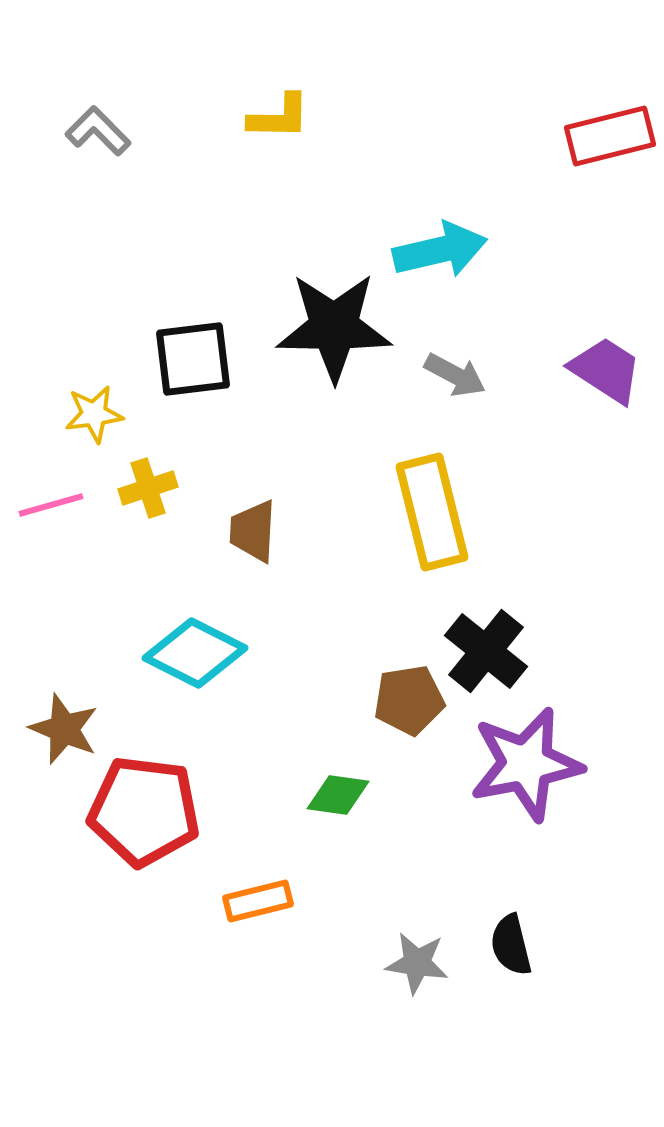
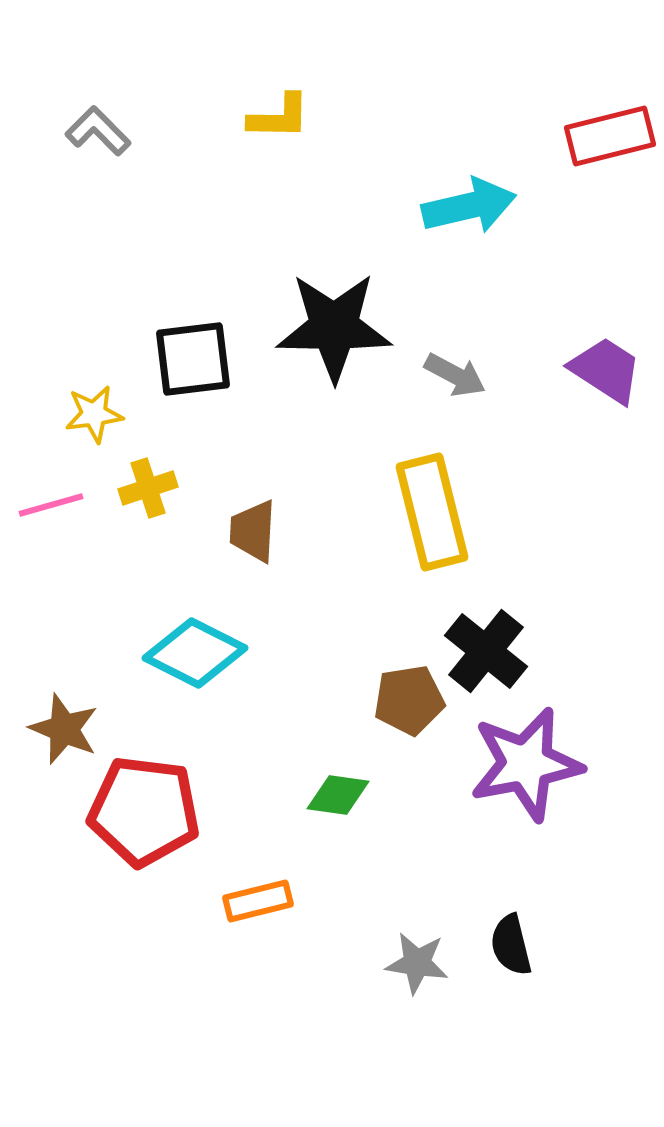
cyan arrow: moved 29 px right, 44 px up
